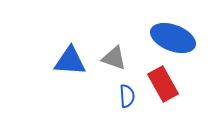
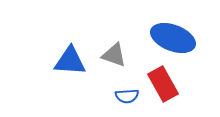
gray triangle: moved 3 px up
blue semicircle: rotated 90 degrees clockwise
